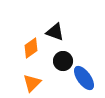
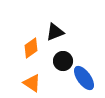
black triangle: rotated 42 degrees counterclockwise
orange triangle: rotated 42 degrees counterclockwise
